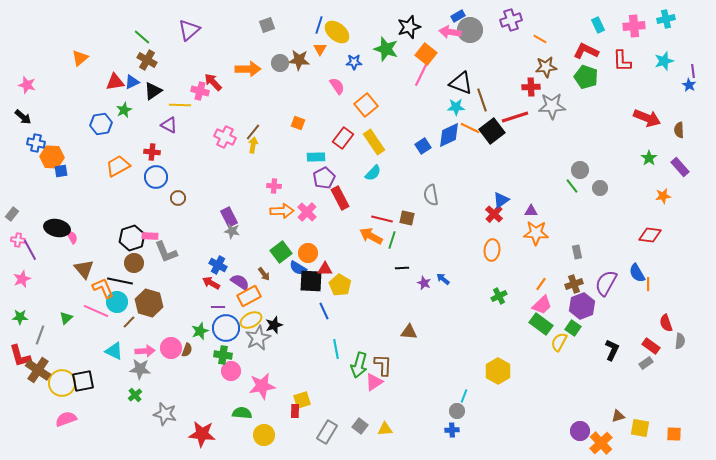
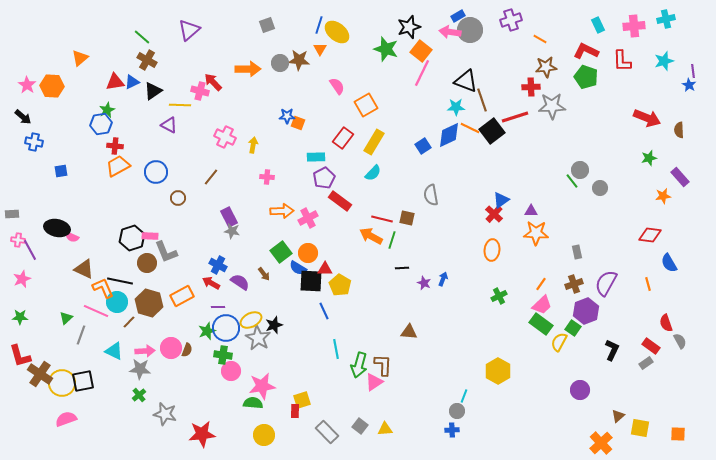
orange square at (426, 54): moved 5 px left, 3 px up
blue star at (354, 62): moved 67 px left, 54 px down
black triangle at (461, 83): moved 5 px right, 2 px up
pink star at (27, 85): rotated 18 degrees clockwise
orange square at (366, 105): rotated 10 degrees clockwise
green star at (124, 110): moved 17 px left
brown line at (253, 132): moved 42 px left, 45 px down
yellow rectangle at (374, 142): rotated 65 degrees clockwise
blue cross at (36, 143): moved 2 px left, 1 px up
red cross at (152, 152): moved 37 px left, 6 px up
orange hexagon at (52, 157): moved 71 px up
green star at (649, 158): rotated 21 degrees clockwise
purple rectangle at (680, 167): moved 10 px down
blue circle at (156, 177): moved 5 px up
pink cross at (274, 186): moved 7 px left, 9 px up
green line at (572, 186): moved 5 px up
red rectangle at (340, 198): moved 3 px down; rotated 25 degrees counterclockwise
pink cross at (307, 212): moved 1 px right, 6 px down; rotated 18 degrees clockwise
gray rectangle at (12, 214): rotated 48 degrees clockwise
pink semicircle at (72, 237): rotated 144 degrees clockwise
brown circle at (134, 263): moved 13 px right
brown triangle at (84, 269): rotated 25 degrees counterclockwise
blue semicircle at (637, 273): moved 32 px right, 10 px up
blue arrow at (443, 279): rotated 72 degrees clockwise
orange line at (648, 284): rotated 16 degrees counterclockwise
orange rectangle at (249, 296): moved 67 px left
purple hexagon at (582, 306): moved 4 px right, 5 px down
green star at (200, 331): moved 7 px right
gray line at (40, 335): moved 41 px right
gray star at (258, 338): rotated 15 degrees counterclockwise
gray semicircle at (680, 341): rotated 35 degrees counterclockwise
brown cross at (38, 370): moved 2 px right, 4 px down
green cross at (135, 395): moved 4 px right
green semicircle at (242, 413): moved 11 px right, 10 px up
brown triangle at (618, 416): rotated 24 degrees counterclockwise
purple circle at (580, 431): moved 41 px up
gray rectangle at (327, 432): rotated 75 degrees counterclockwise
red star at (202, 434): rotated 12 degrees counterclockwise
orange square at (674, 434): moved 4 px right
